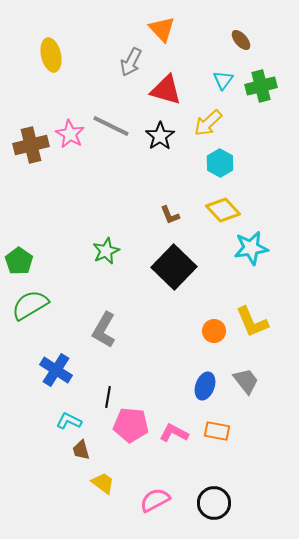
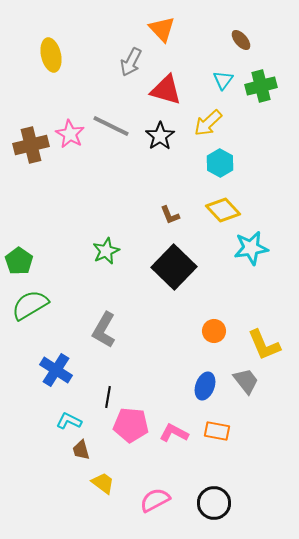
yellow L-shape: moved 12 px right, 23 px down
